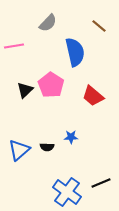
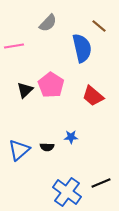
blue semicircle: moved 7 px right, 4 px up
